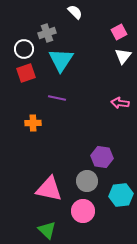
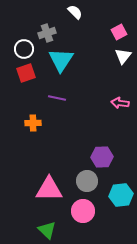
purple hexagon: rotated 10 degrees counterclockwise
pink triangle: rotated 12 degrees counterclockwise
